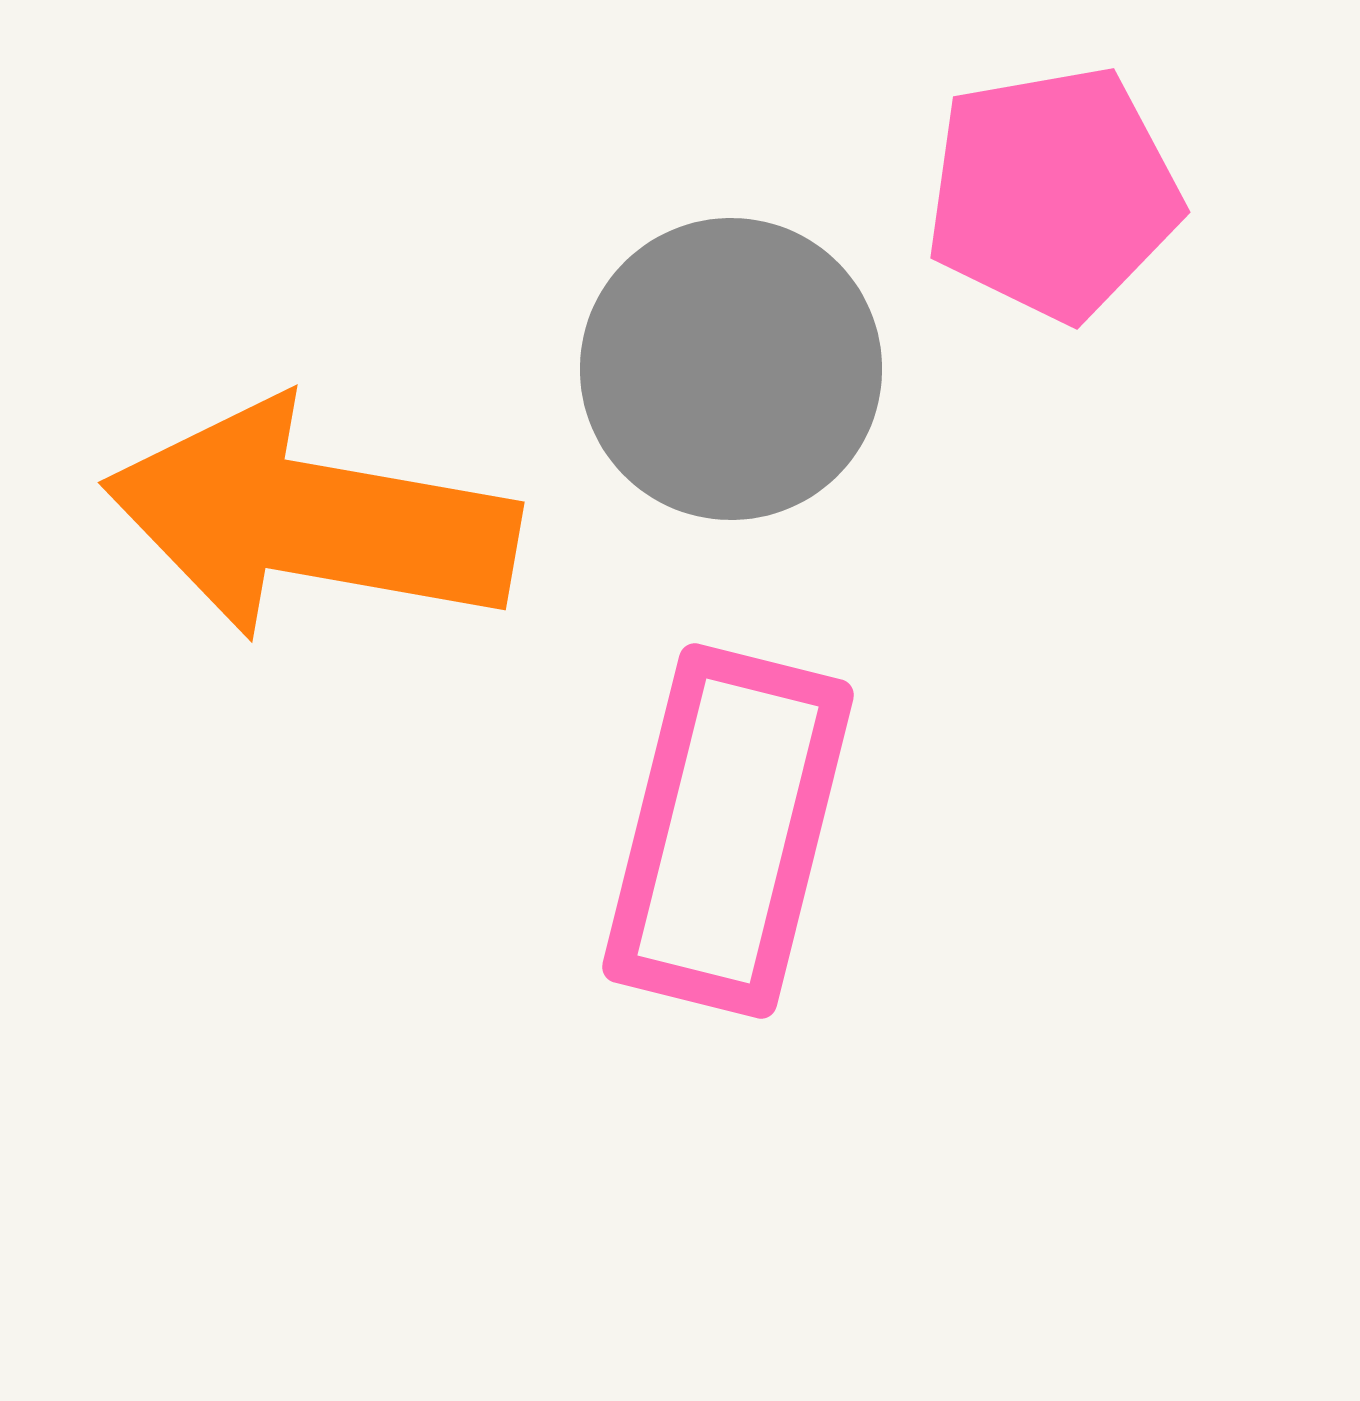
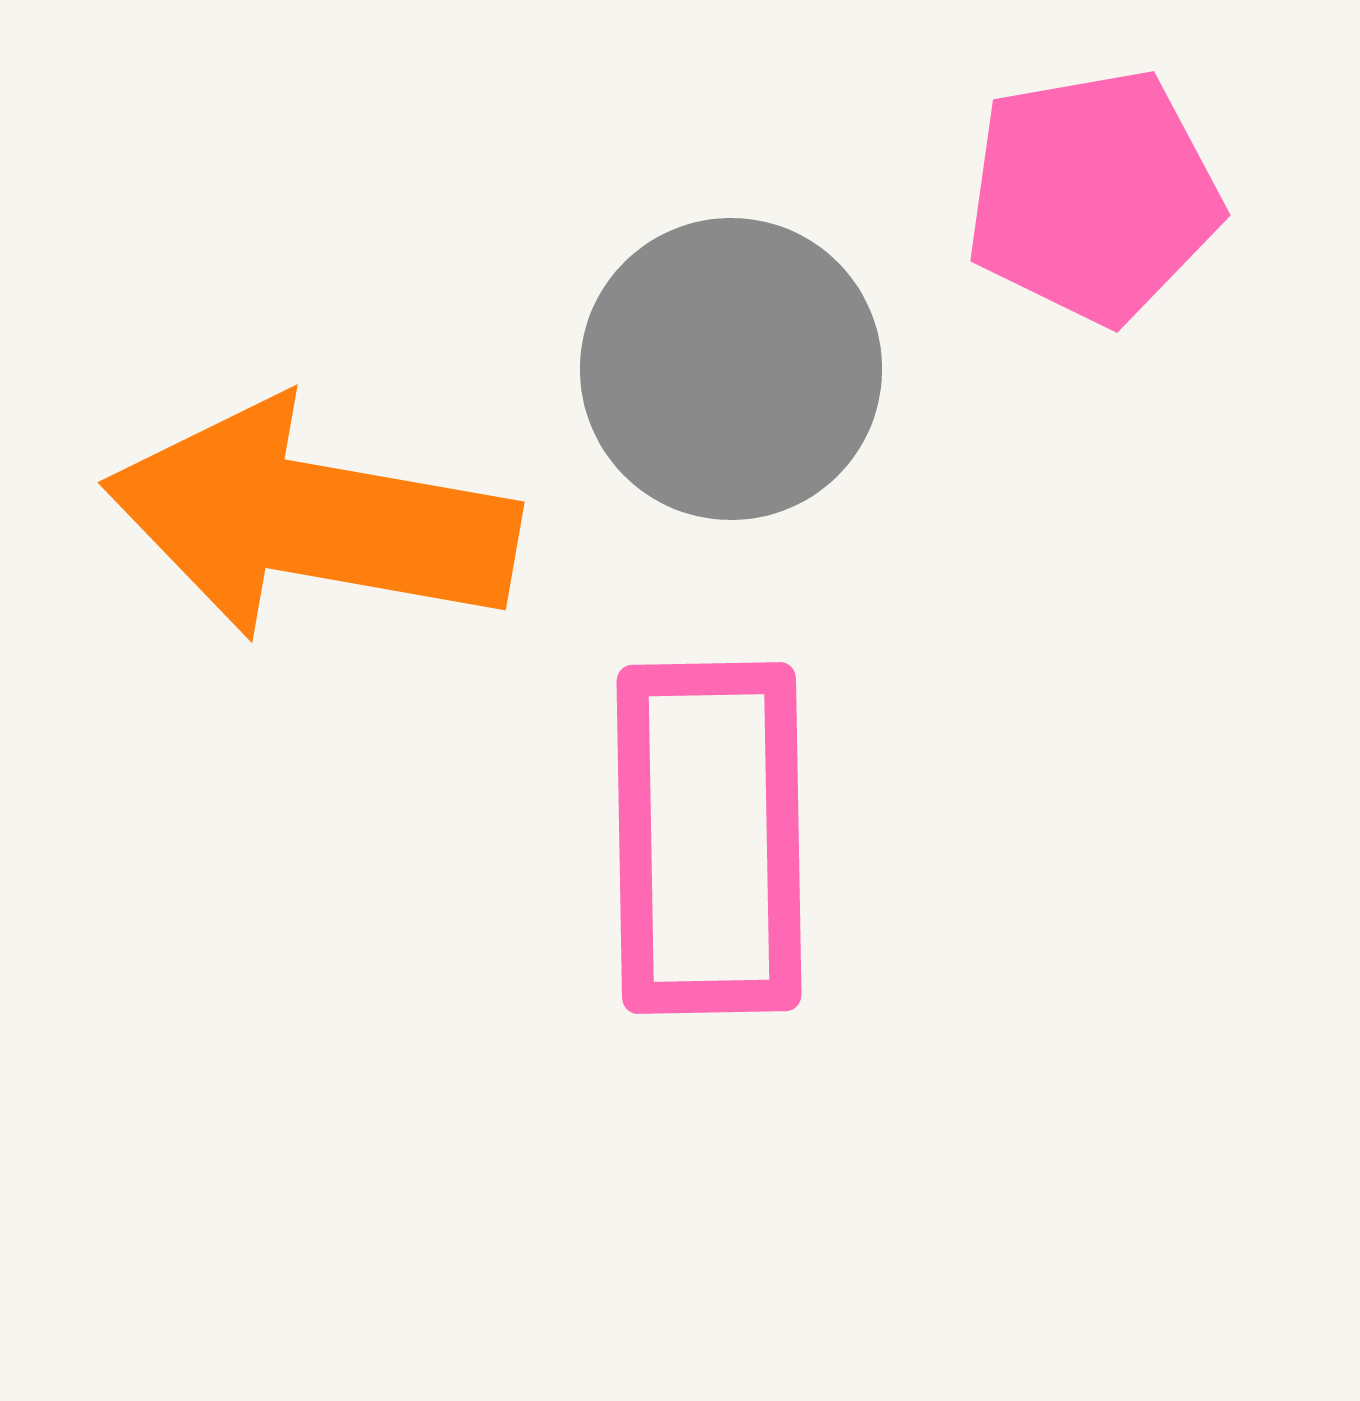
pink pentagon: moved 40 px right, 3 px down
pink rectangle: moved 19 px left, 7 px down; rotated 15 degrees counterclockwise
